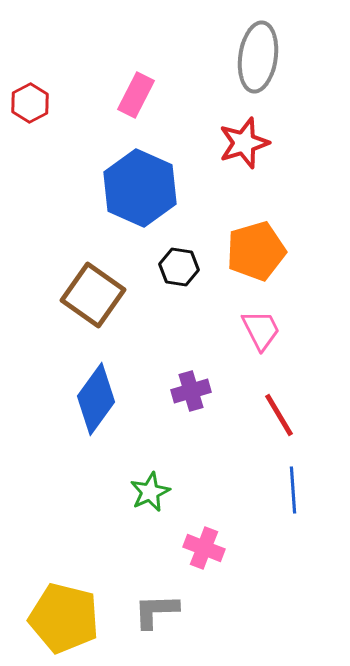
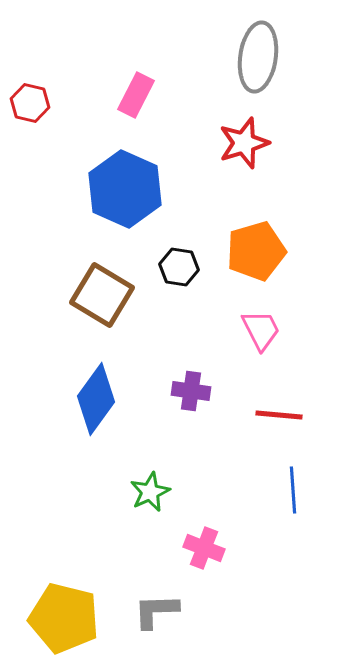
red hexagon: rotated 18 degrees counterclockwise
blue hexagon: moved 15 px left, 1 px down
brown square: moved 9 px right; rotated 4 degrees counterclockwise
purple cross: rotated 24 degrees clockwise
red line: rotated 54 degrees counterclockwise
